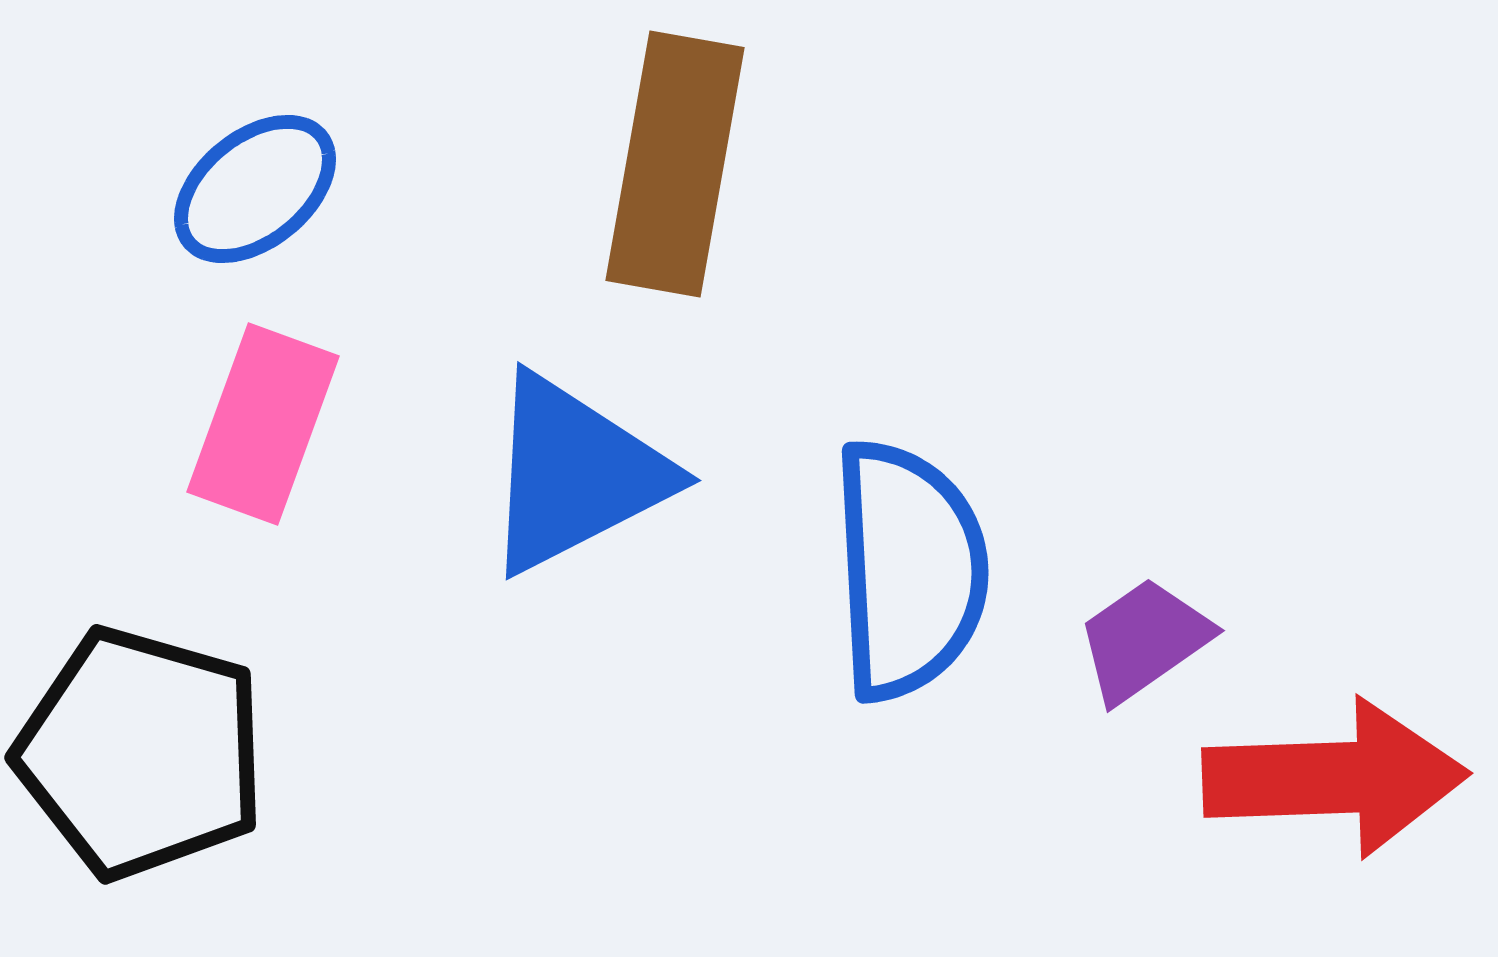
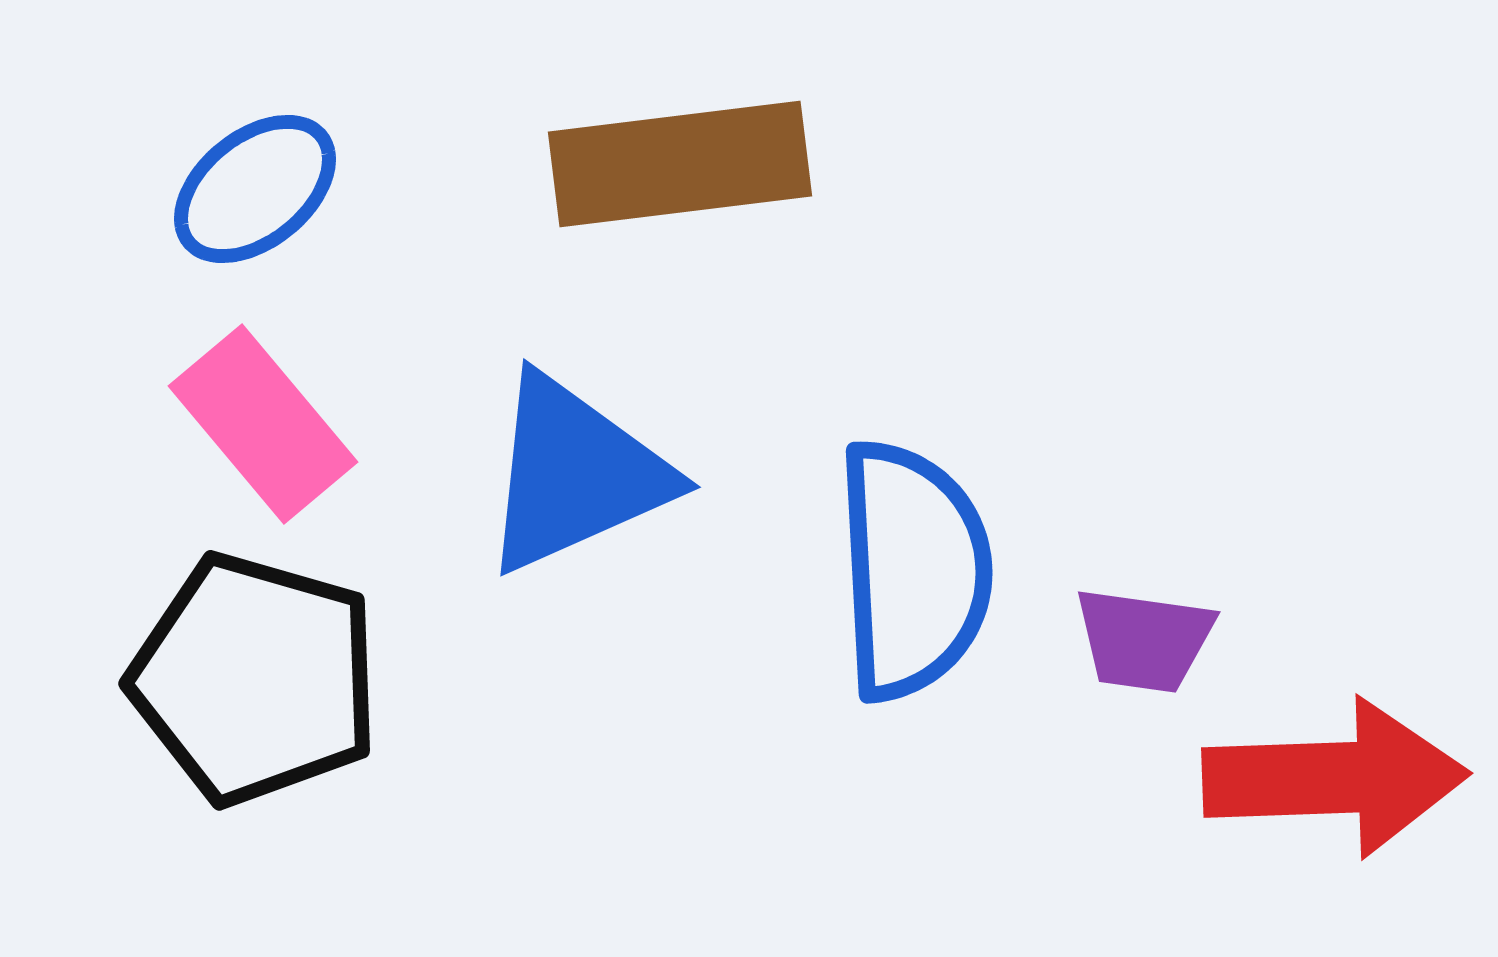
brown rectangle: moved 5 px right; rotated 73 degrees clockwise
pink rectangle: rotated 60 degrees counterclockwise
blue triangle: rotated 3 degrees clockwise
blue semicircle: moved 4 px right
purple trapezoid: rotated 137 degrees counterclockwise
black pentagon: moved 114 px right, 74 px up
